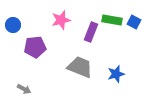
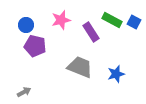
green rectangle: rotated 18 degrees clockwise
blue circle: moved 13 px right
purple rectangle: rotated 54 degrees counterclockwise
purple pentagon: moved 1 px up; rotated 20 degrees clockwise
gray arrow: moved 3 px down; rotated 56 degrees counterclockwise
